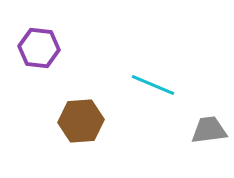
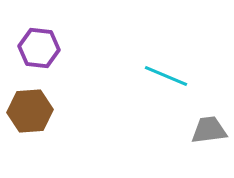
cyan line: moved 13 px right, 9 px up
brown hexagon: moved 51 px left, 10 px up
